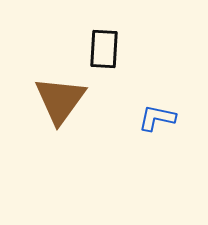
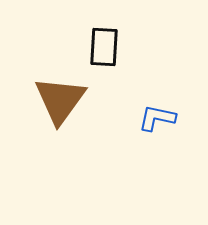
black rectangle: moved 2 px up
